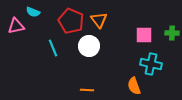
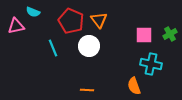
green cross: moved 2 px left, 1 px down; rotated 32 degrees counterclockwise
